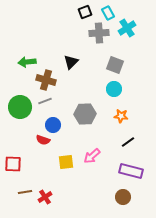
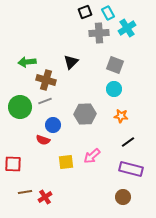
purple rectangle: moved 2 px up
